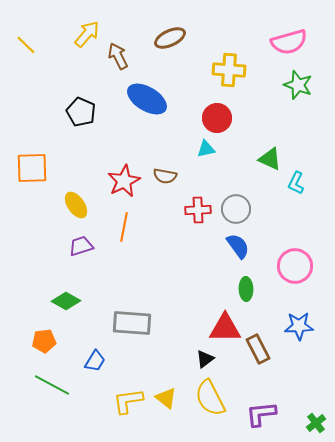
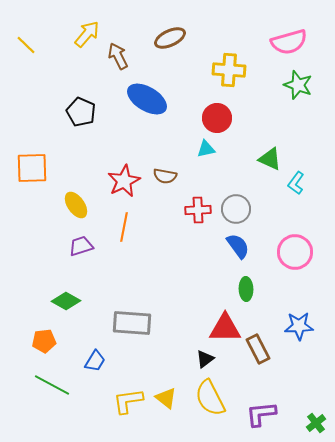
cyan L-shape: rotated 10 degrees clockwise
pink circle: moved 14 px up
